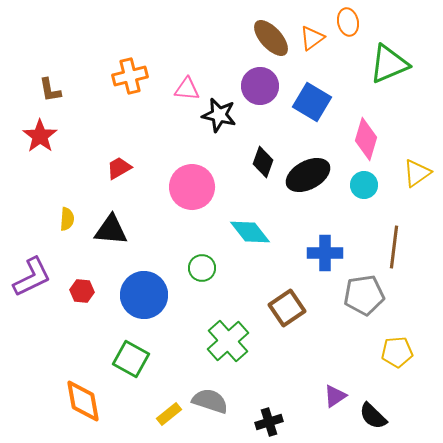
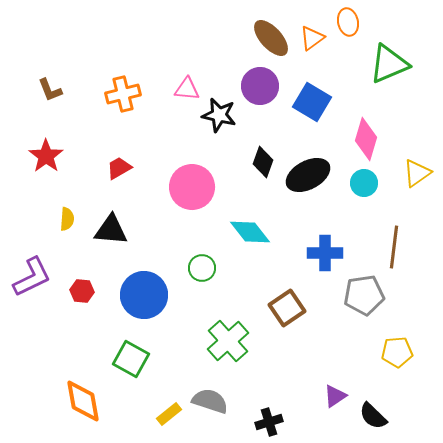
orange cross: moved 7 px left, 18 px down
brown L-shape: rotated 12 degrees counterclockwise
red star: moved 6 px right, 20 px down
cyan circle: moved 2 px up
